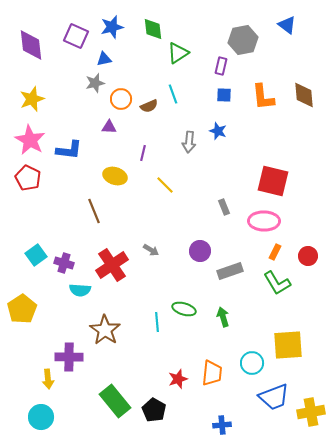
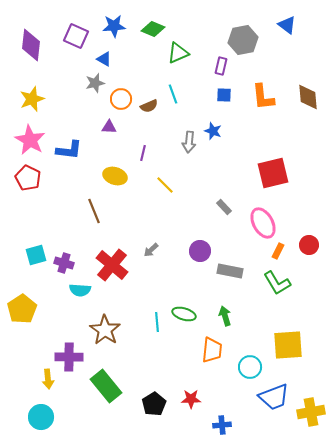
blue star at (112, 27): moved 2 px right, 1 px up; rotated 10 degrees clockwise
green diamond at (153, 29): rotated 60 degrees counterclockwise
purple diamond at (31, 45): rotated 12 degrees clockwise
green triangle at (178, 53): rotated 10 degrees clockwise
blue triangle at (104, 59): rotated 42 degrees clockwise
brown diamond at (304, 95): moved 4 px right, 2 px down
blue star at (218, 131): moved 5 px left
red square at (273, 181): moved 8 px up; rotated 28 degrees counterclockwise
gray rectangle at (224, 207): rotated 21 degrees counterclockwise
pink ellipse at (264, 221): moved 1 px left, 2 px down; rotated 60 degrees clockwise
gray arrow at (151, 250): rotated 105 degrees clockwise
orange rectangle at (275, 252): moved 3 px right, 1 px up
cyan square at (36, 255): rotated 20 degrees clockwise
red circle at (308, 256): moved 1 px right, 11 px up
red cross at (112, 265): rotated 16 degrees counterclockwise
gray rectangle at (230, 271): rotated 30 degrees clockwise
green ellipse at (184, 309): moved 5 px down
green arrow at (223, 317): moved 2 px right, 1 px up
cyan circle at (252, 363): moved 2 px left, 4 px down
orange trapezoid at (212, 373): moved 23 px up
red star at (178, 379): moved 13 px right, 20 px down; rotated 18 degrees clockwise
green rectangle at (115, 401): moved 9 px left, 15 px up
black pentagon at (154, 410): moved 6 px up; rotated 10 degrees clockwise
